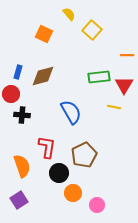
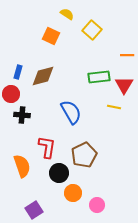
yellow semicircle: moved 2 px left; rotated 16 degrees counterclockwise
orange square: moved 7 px right, 2 px down
purple square: moved 15 px right, 10 px down
